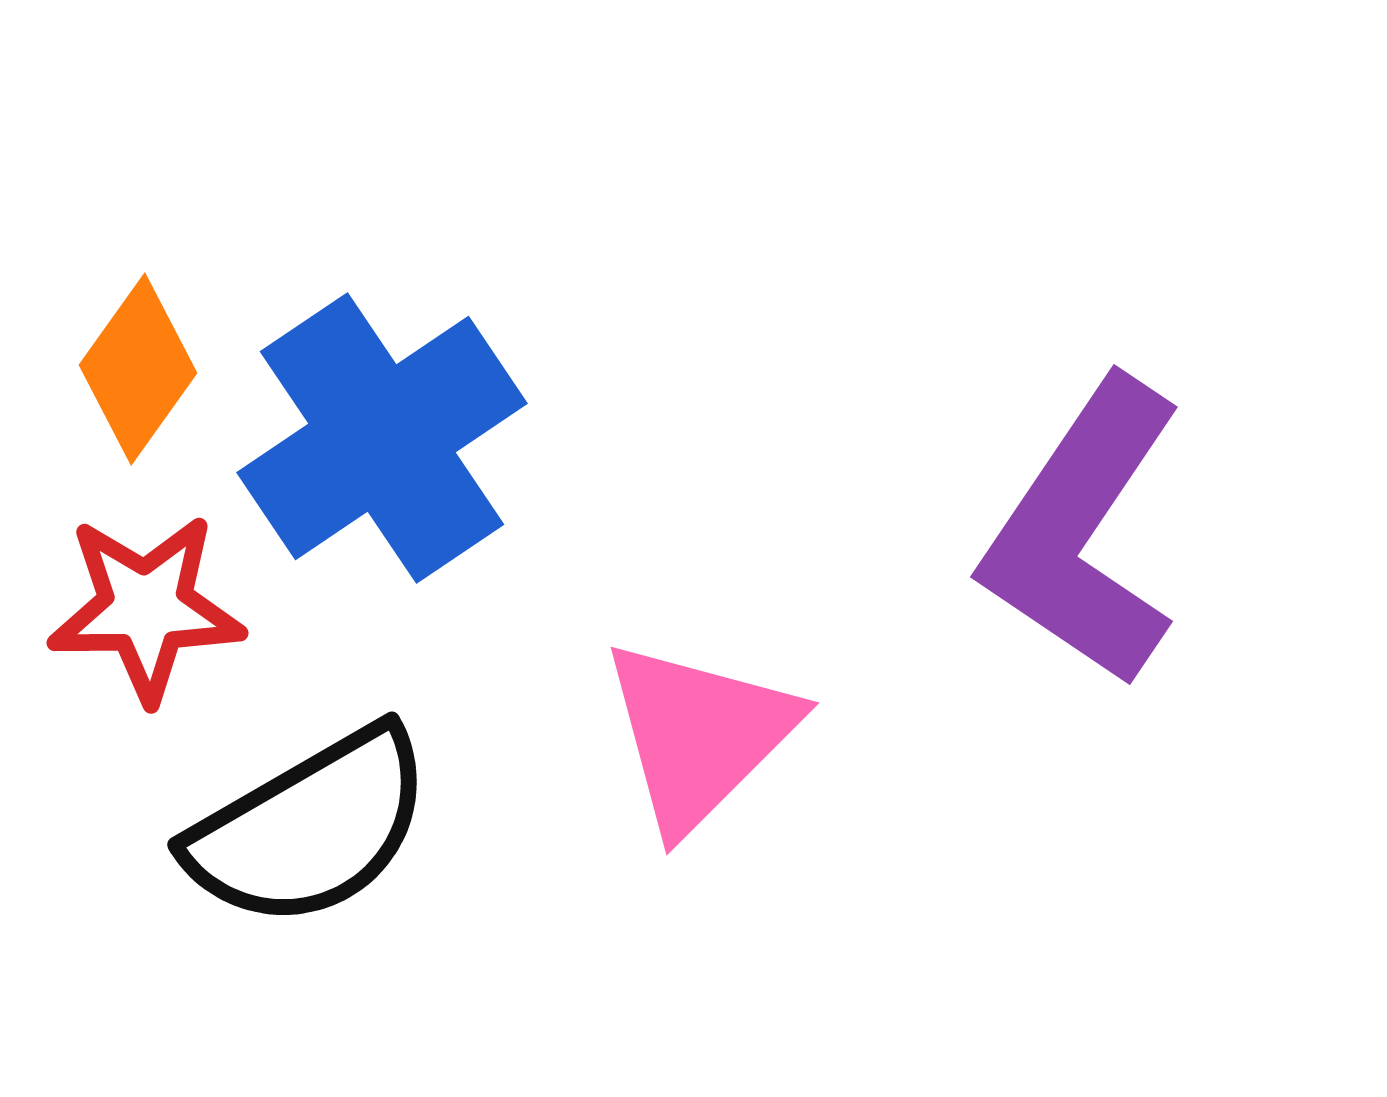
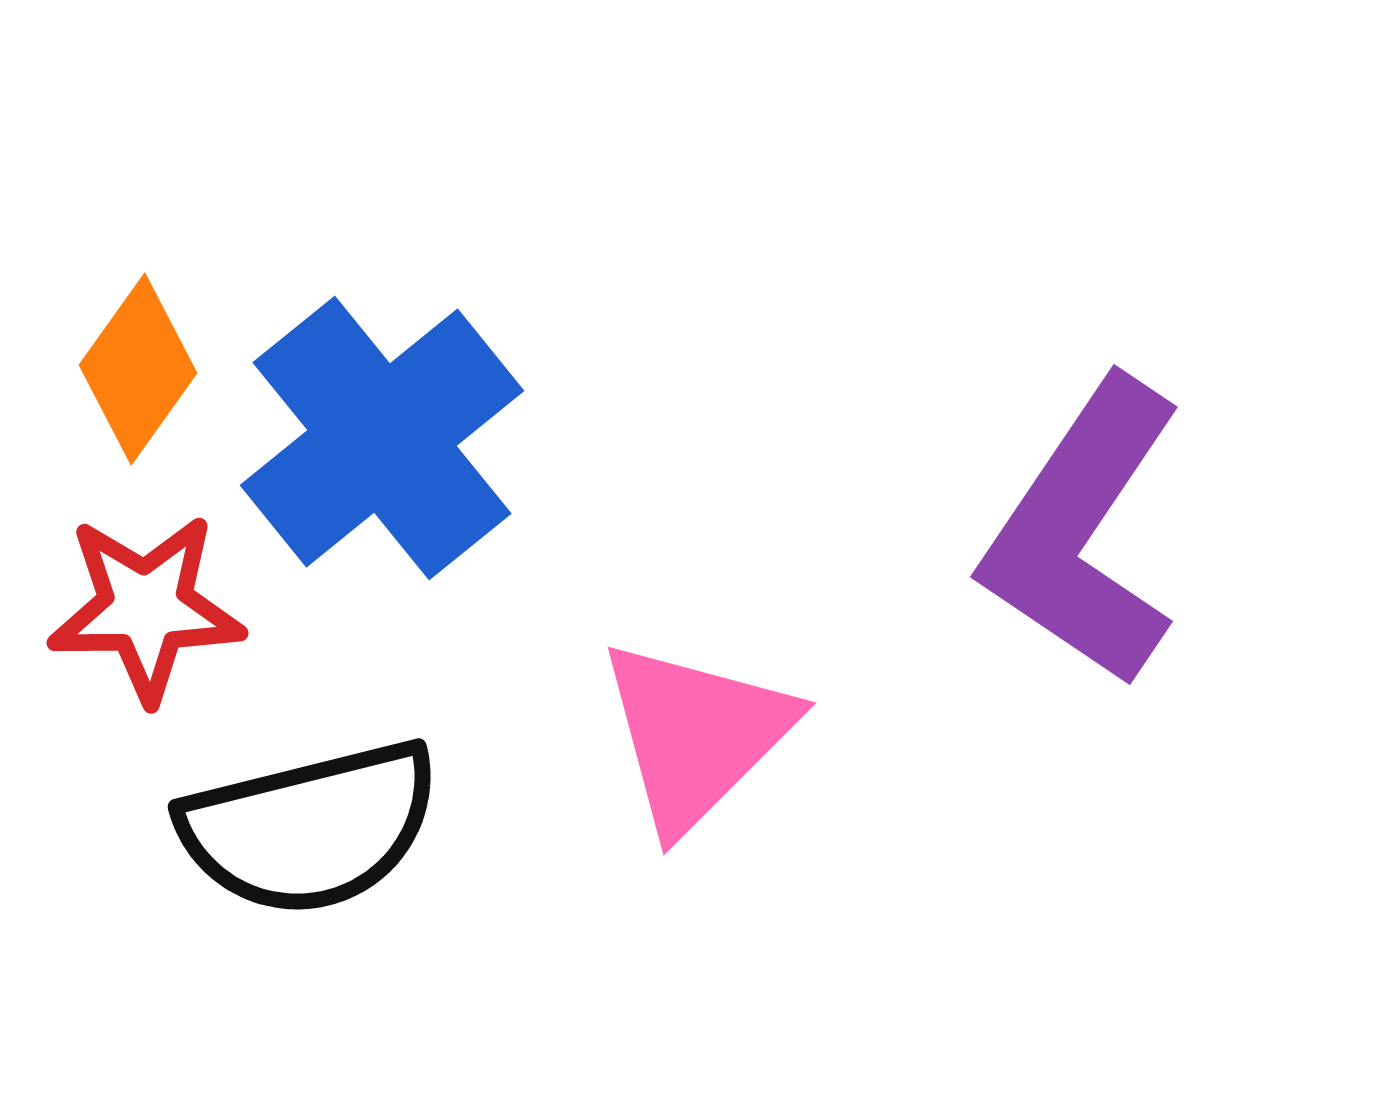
blue cross: rotated 5 degrees counterclockwise
pink triangle: moved 3 px left
black semicircle: rotated 16 degrees clockwise
